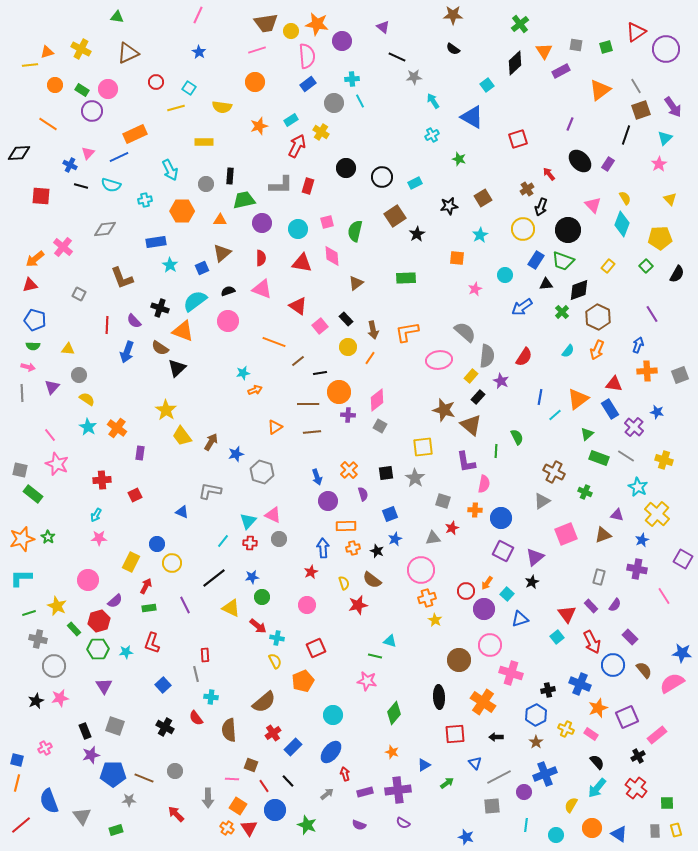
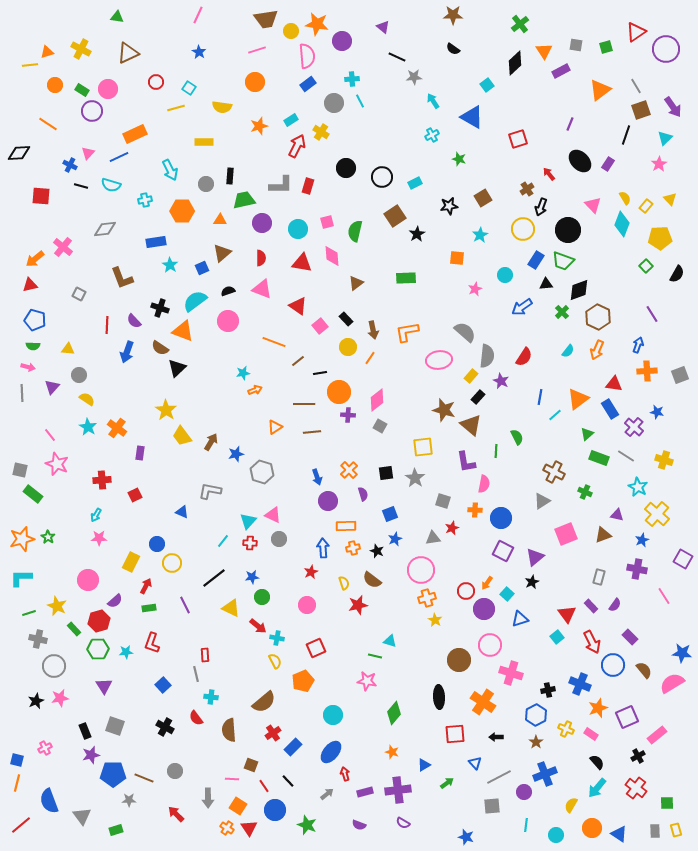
brown trapezoid at (266, 23): moved 4 px up
yellow rectangle at (608, 266): moved 38 px right, 60 px up
brown line at (308, 404): moved 4 px left
